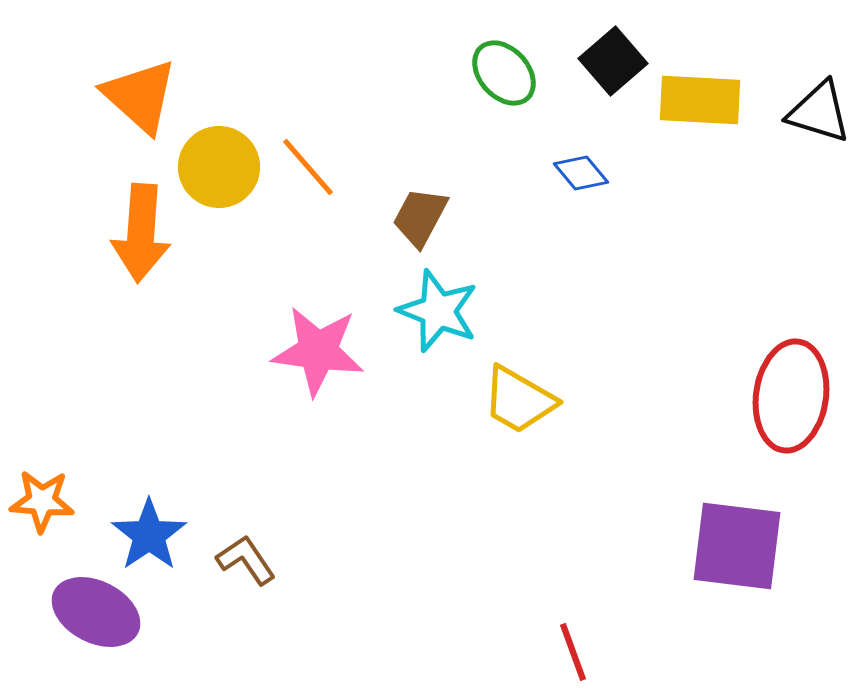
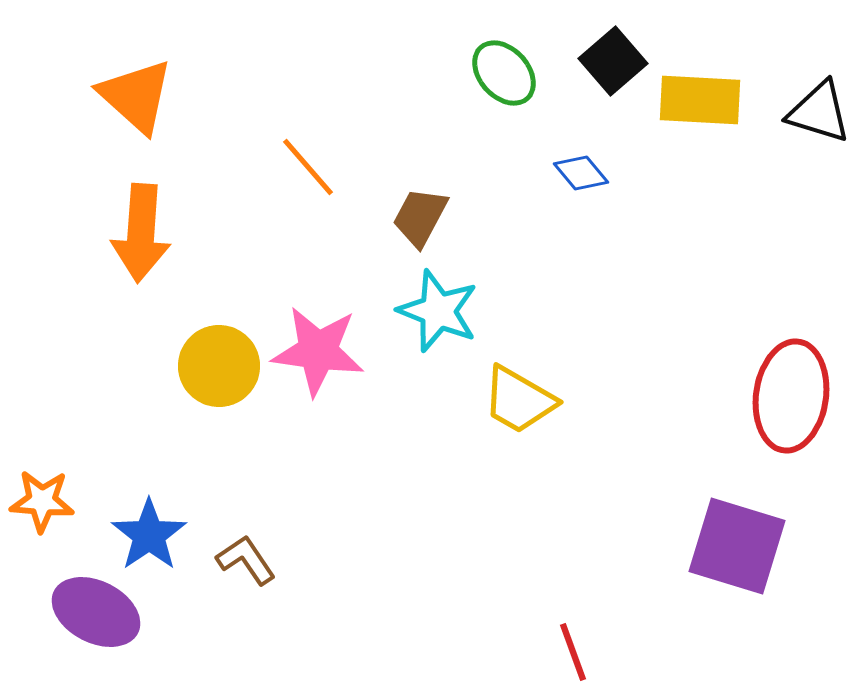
orange triangle: moved 4 px left
yellow circle: moved 199 px down
purple square: rotated 10 degrees clockwise
